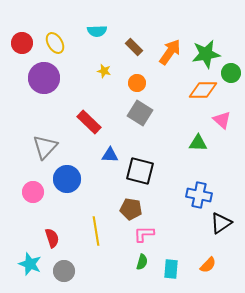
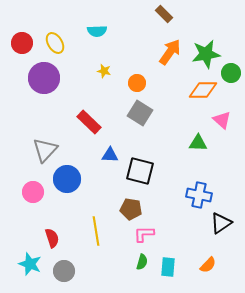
brown rectangle: moved 30 px right, 33 px up
gray triangle: moved 3 px down
cyan rectangle: moved 3 px left, 2 px up
